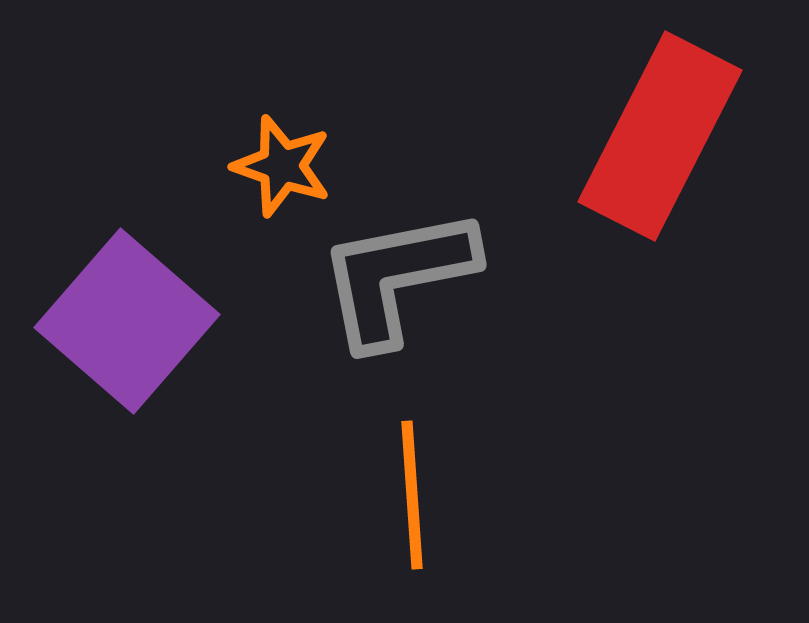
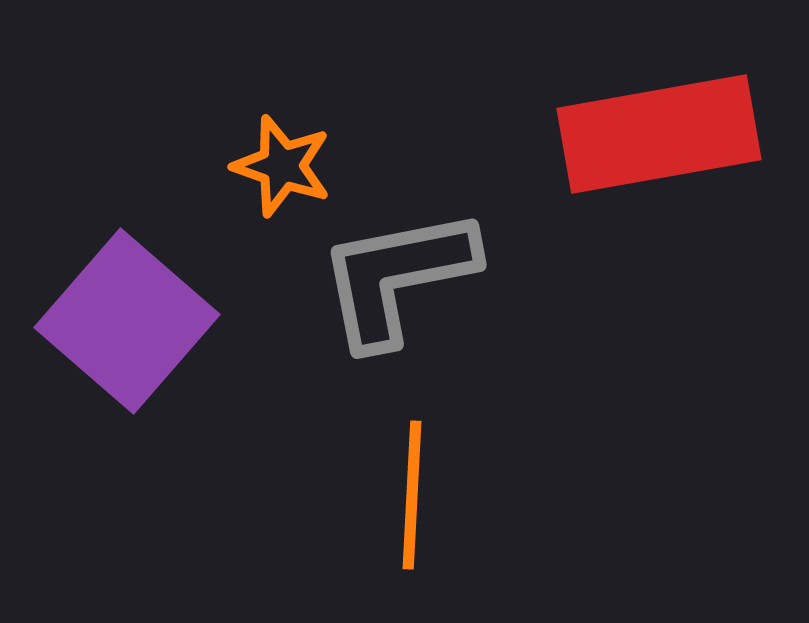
red rectangle: moved 1 px left, 2 px up; rotated 53 degrees clockwise
orange line: rotated 7 degrees clockwise
